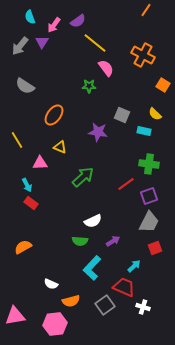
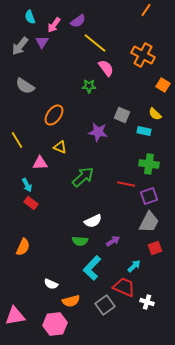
red line at (126, 184): rotated 48 degrees clockwise
orange semicircle at (23, 247): rotated 144 degrees clockwise
white cross at (143, 307): moved 4 px right, 5 px up
